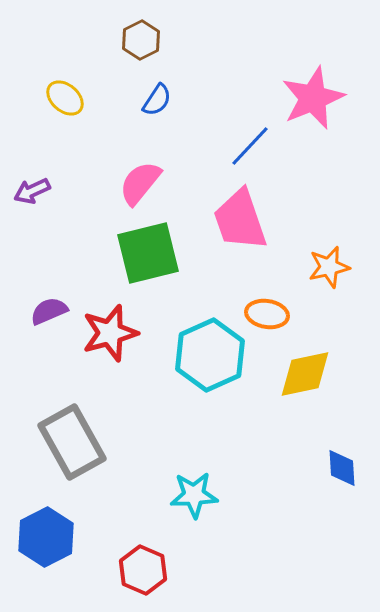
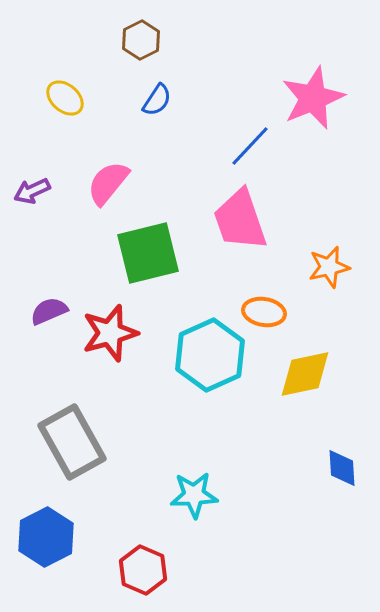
pink semicircle: moved 32 px left
orange ellipse: moved 3 px left, 2 px up
